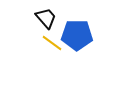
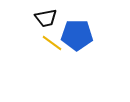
black trapezoid: rotated 120 degrees clockwise
